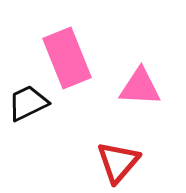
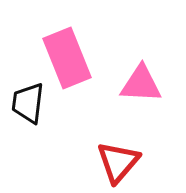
pink triangle: moved 1 px right, 3 px up
black trapezoid: rotated 57 degrees counterclockwise
